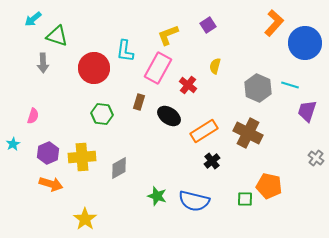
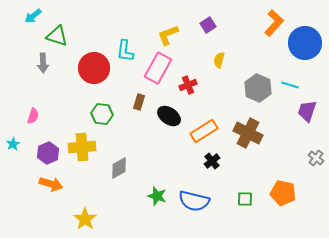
cyan arrow: moved 3 px up
yellow semicircle: moved 4 px right, 6 px up
red cross: rotated 30 degrees clockwise
yellow cross: moved 10 px up
orange pentagon: moved 14 px right, 7 px down
